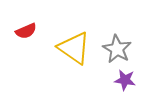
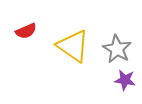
yellow triangle: moved 1 px left, 2 px up
